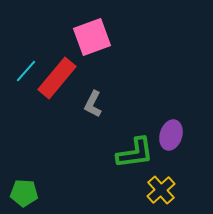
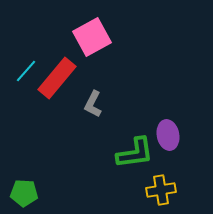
pink square: rotated 9 degrees counterclockwise
purple ellipse: moved 3 px left; rotated 28 degrees counterclockwise
yellow cross: rotated 32 degrees clockwise
